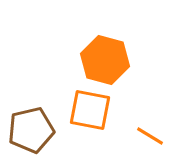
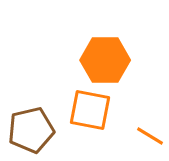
orange hexagon: rotated 15 degrees counterclockwise
